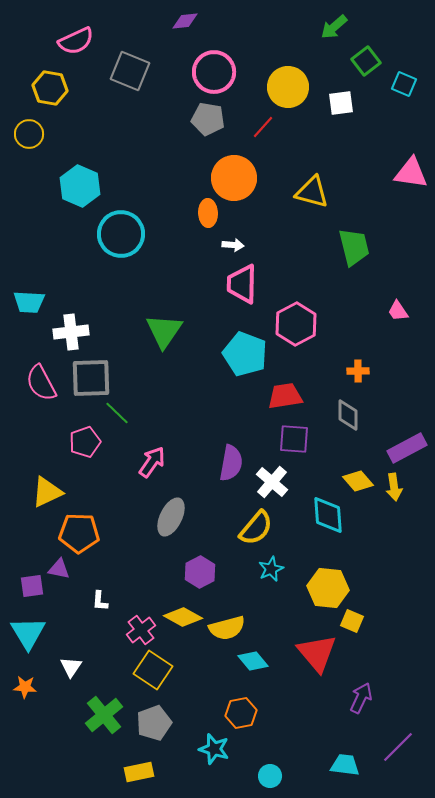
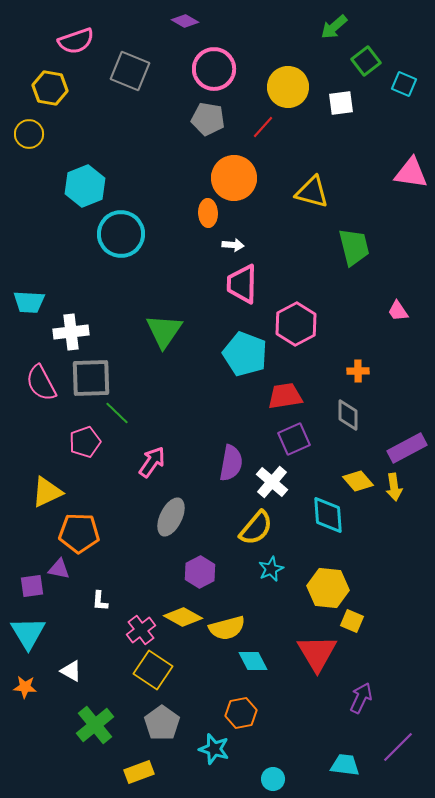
purple diamond at (185, 21): rotated 36 degrees clockwise
pink semicircle at (76, 41): rotated 6 degrees clockwise
pink circle at (214, 72): moved 3 px up
cyan hexagon at (80, 186): moved 5 px right; rotated 15 degrees clockwise
purple square at (294, 439): rotated 28 degrees counterclockwise
red triangle at (317, 653): rotated 9 degrees clockwise
cyan diamond at (253, 661): rotated 12 degrees clockwise
white triangle at (71, 667): moved 4 px down; rotated 35 degrees counterclockwise
green cross at (104, 715): moved 9 px left, 10 px down
gray pentagon at (154, 723): moved 8 px right; rotated 16 degrees counterclockwise
yellow rectangle at (139, 772): rotated 8 degrees counterclockwise
cyan circle at (270, 776): moved 3 px right, 3 px down
